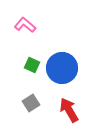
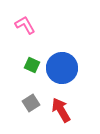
pink L-shape: rotated 20 degrees clockwise
red arrow: moved 8 px left
